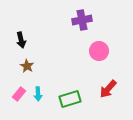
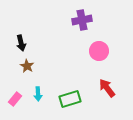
black arrow: moved 3 px down
red arrow: moved 1 px left, 1 px up; rotated 102 degrees clockwise
pink rectangle: moved 4 px left, 5 px down
